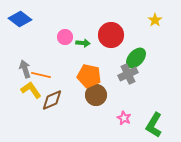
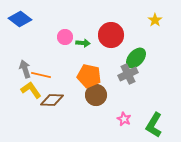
brown diamond: rotated 25 degrees clockwise
pink star: moved 1 px down
